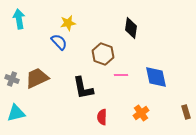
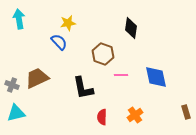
gray cross: moved 6 px down
orange cross: moved 6 px left, 2 px down
